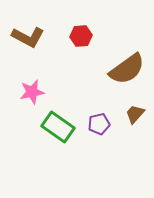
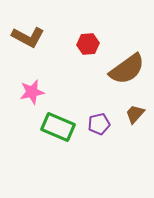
red hexagon: moved 7 px right, 8 px down
green rectangle: rotated 12 degrees counterclockwise
